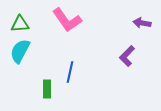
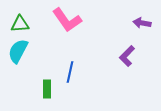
cyan semicircle: moved 2 px left
